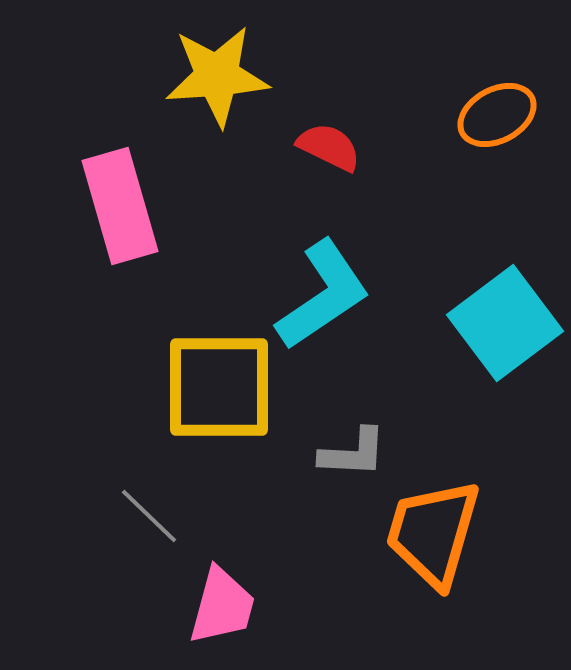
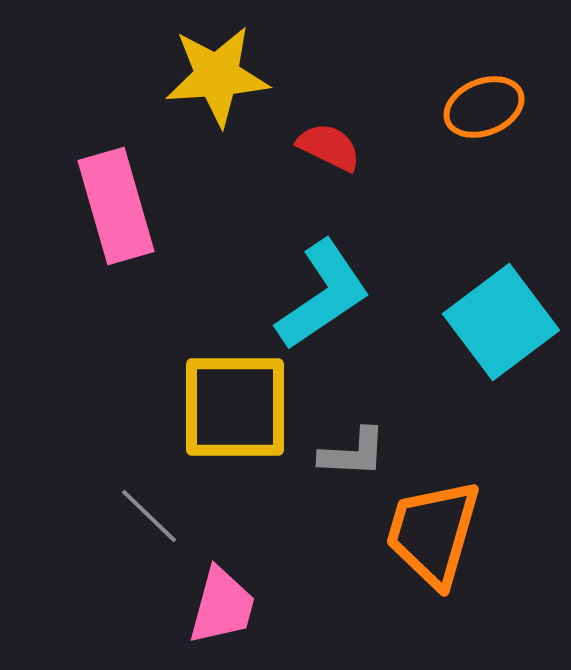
orange ellipse: moved 13 px left, 8 px up; rotated 6 degrees clockwise
pink rectangle: moved 4 px left
cyan square: moved 4 px left, 1 px up
yellow square: moved 16 px right, 20 px down
